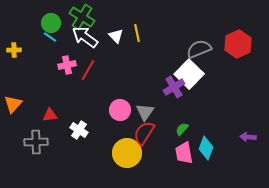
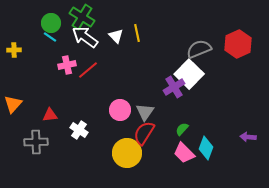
red line: rotated 20 degrees clockwise
pink trapezoid: rotated 35 degrees counterclockwise
